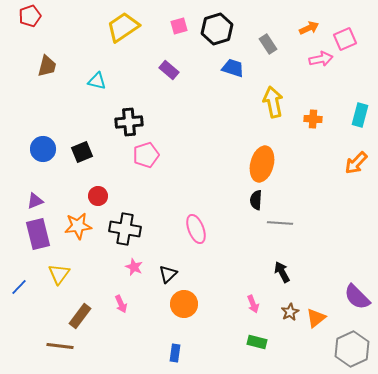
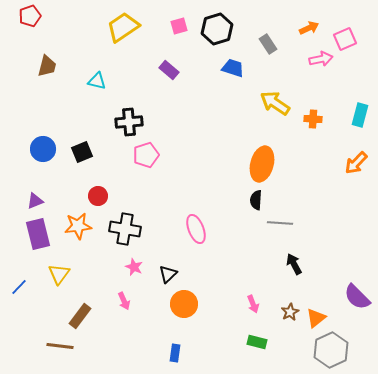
yellow arrow at (273, 102): moved 2 px right, 1 px down; rotated 44 degrees counterclockwise
black arrow at (282, 272): moved 12 px right, 8 px up
pink arrow at (121, 304): moved 3 px right, 3 px up
gray hexagon at (352, 349): moved 21 px left, 1 px down
